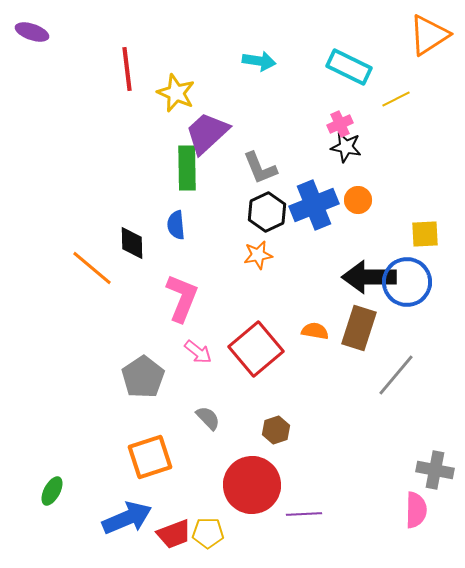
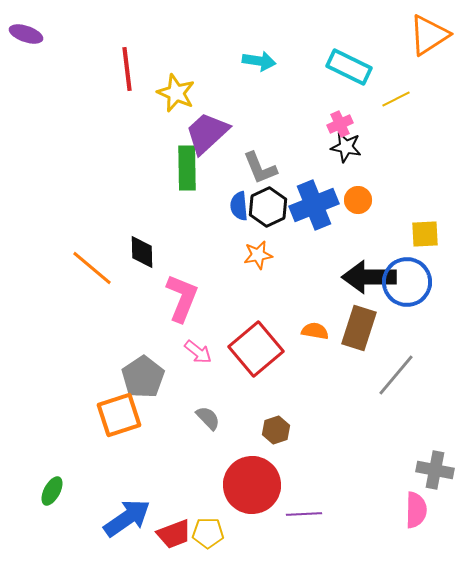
purple ellipse: moved 6 px left, 2 px down
black hexagon: moved 1 px right, 5 px up
blue semicircle: moved 63 px right, 19 px up
black diamond: moved 10 px right, 9 px down
orange square: moved 31 px left, 42 px up
blue arrow: rotated 12 degrees counterclockwise
